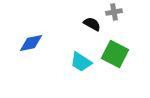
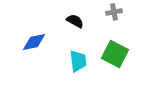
black semicircle: moved 17 px left, 3 px up
blue diamond: moved 3 px right, 1 px up
cyan trapezoid: moved 3 px left, 1 px up; rotated 130 degrees counterclockwise
